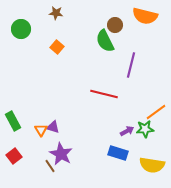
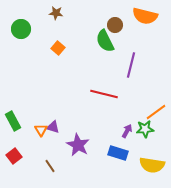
orange square: moved 1 px right, 1 px down
purple arrow: rotated 32 degrees counterclockwise
purple star: moved 17 px right, 9 px up
